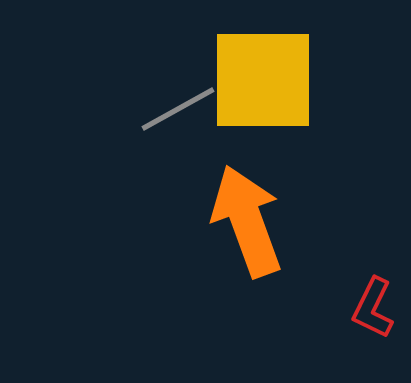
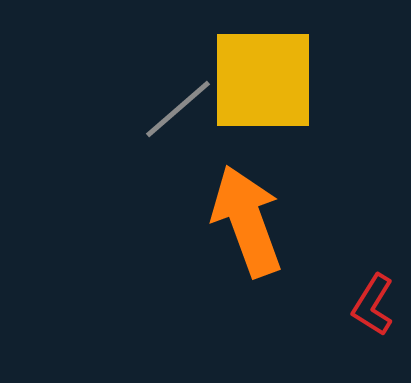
gray line: rotated 12 degrees counterclockwise
red L-shape: moved 3 px up; rotated 6 degrees clockwise
